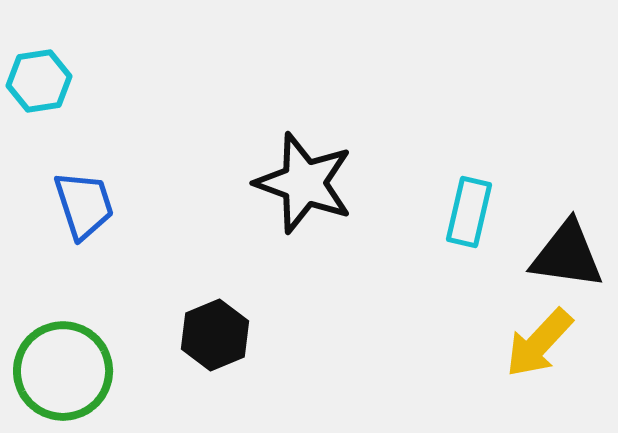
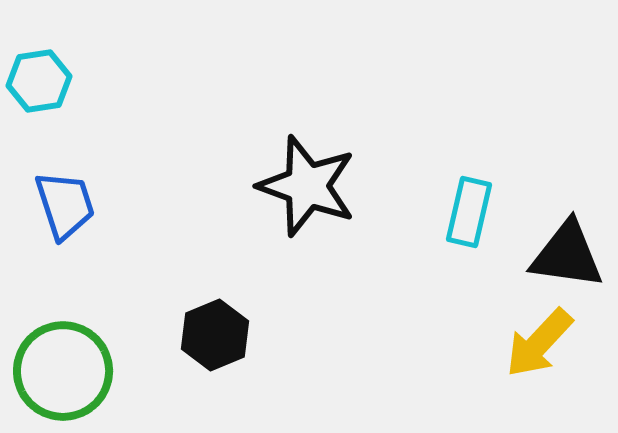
black star: moved 3 px right, 3 px down
blue trapezoid: moved 19 px left
